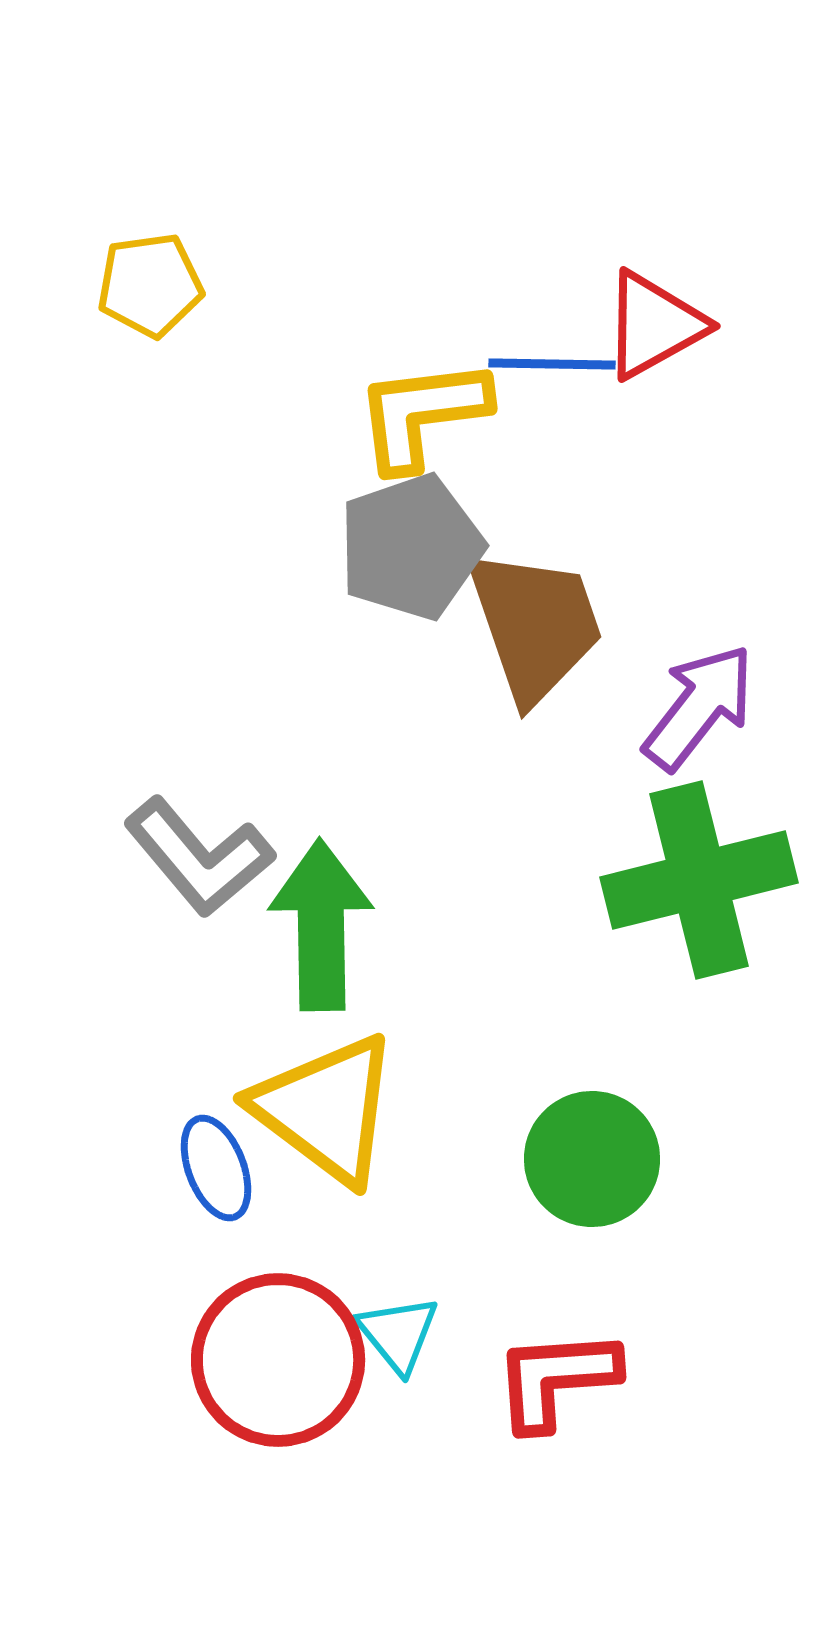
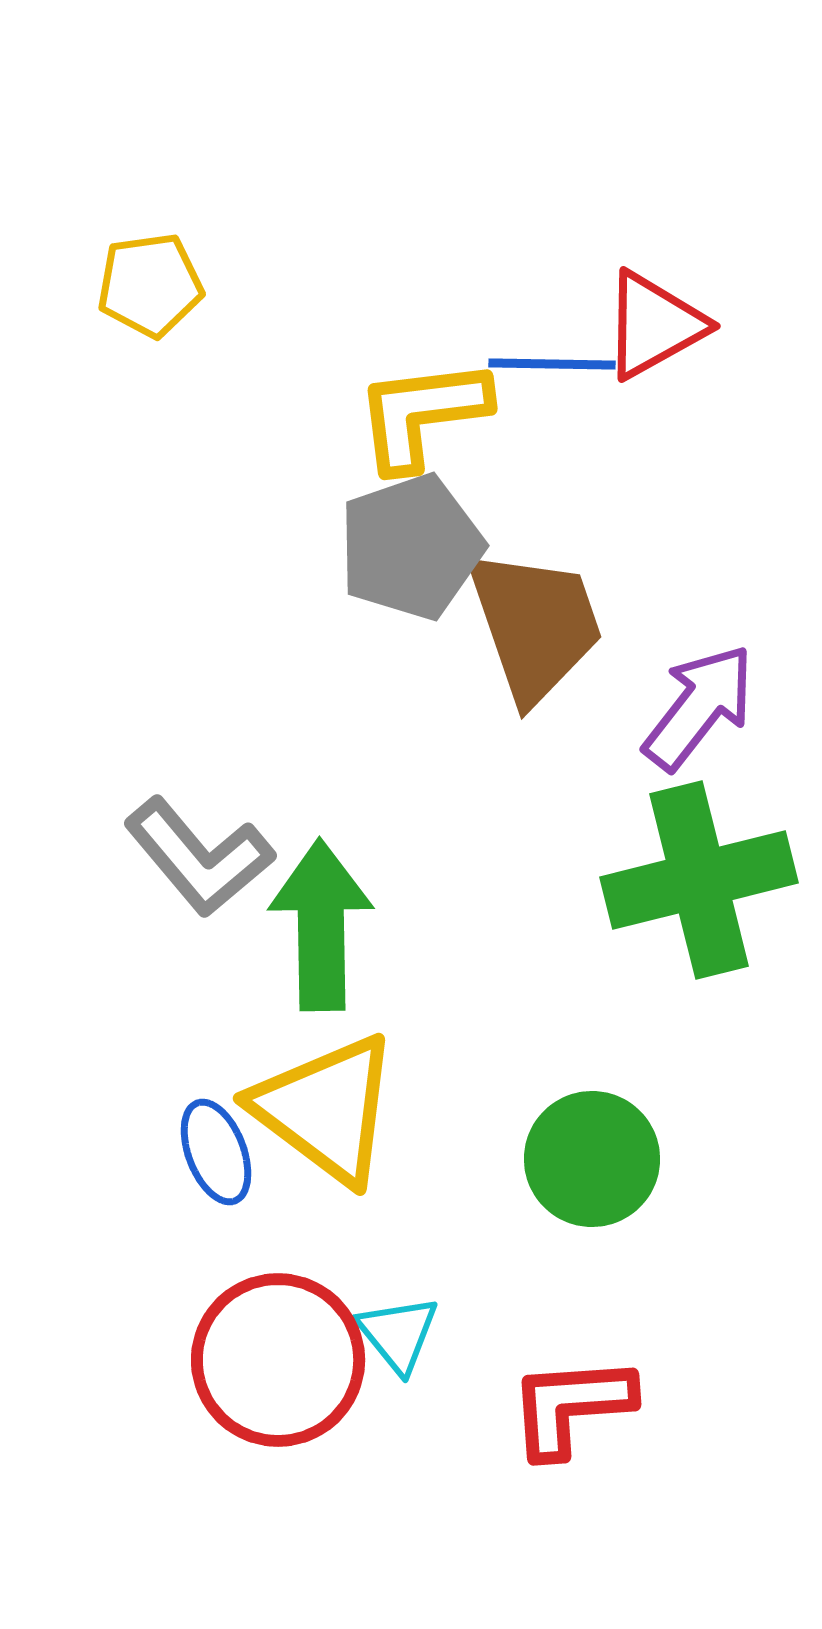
blue ellipse: moved 16 px up
red L-shape: moved 15 px right, 27 px down
